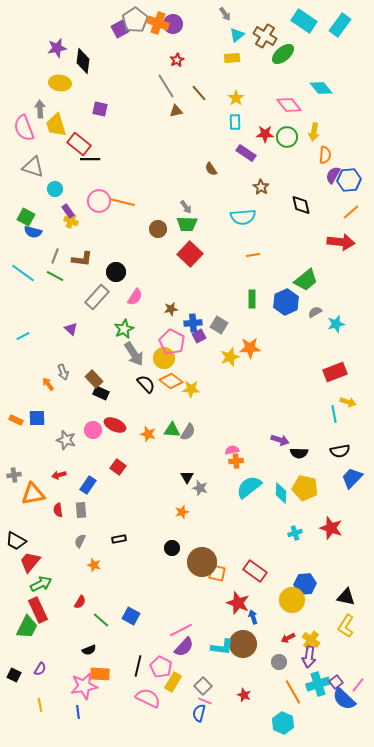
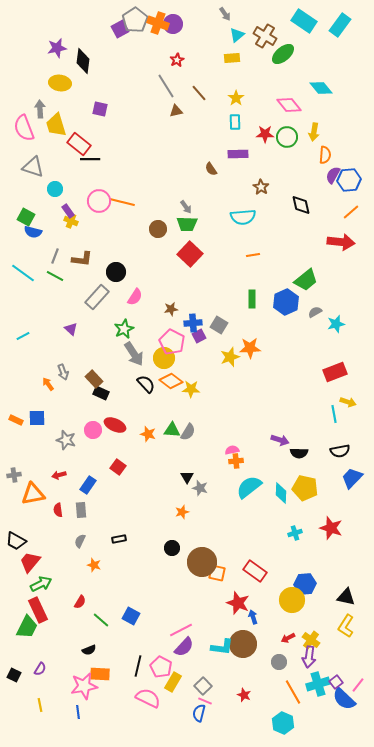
purple rectangle at (246, 153): moved 8 px left, 1 px down; rotated 36 degrees counterclockwise
